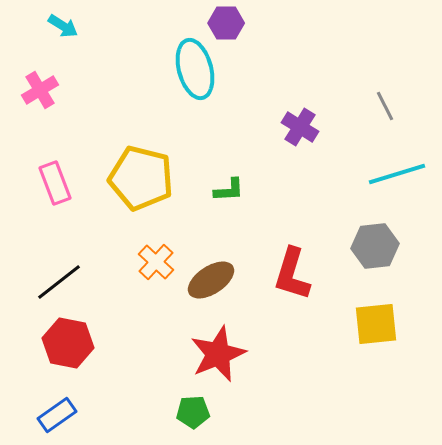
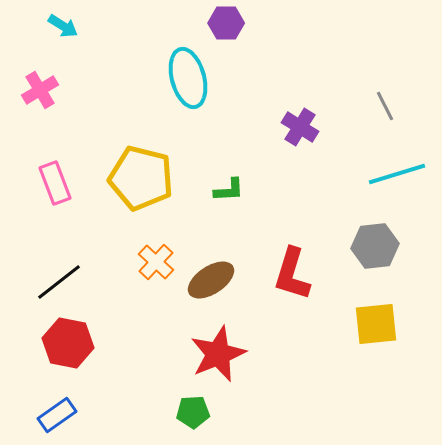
cyan ellipse: moved 7 px left, 9 px down
